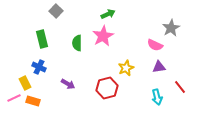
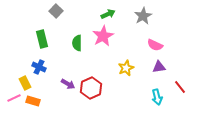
gray star: moved 28 px left, 12 px up
red hexagon: moved 16 px left; rotated 10 degrees counterclockwise
